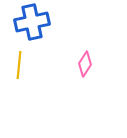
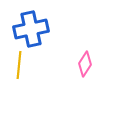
blue cross: moved 1 px left, 7 px down
